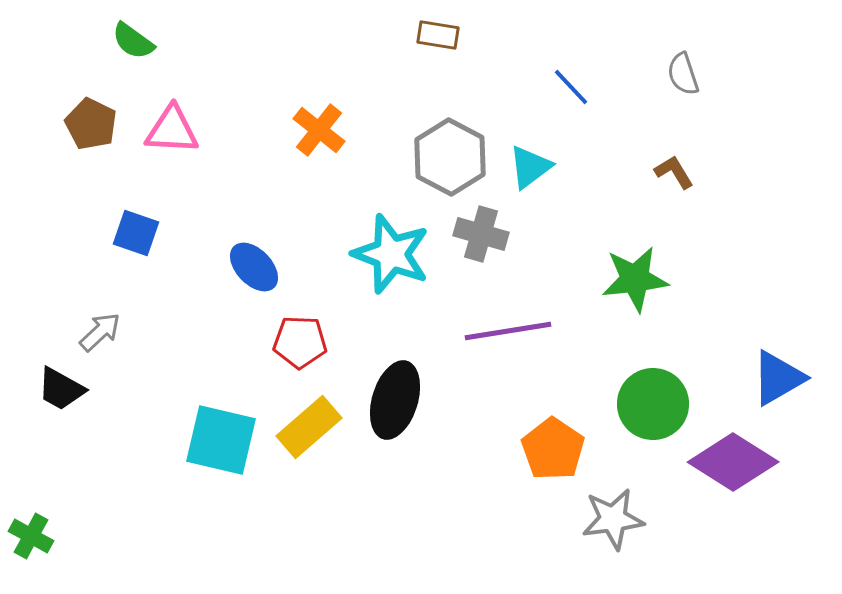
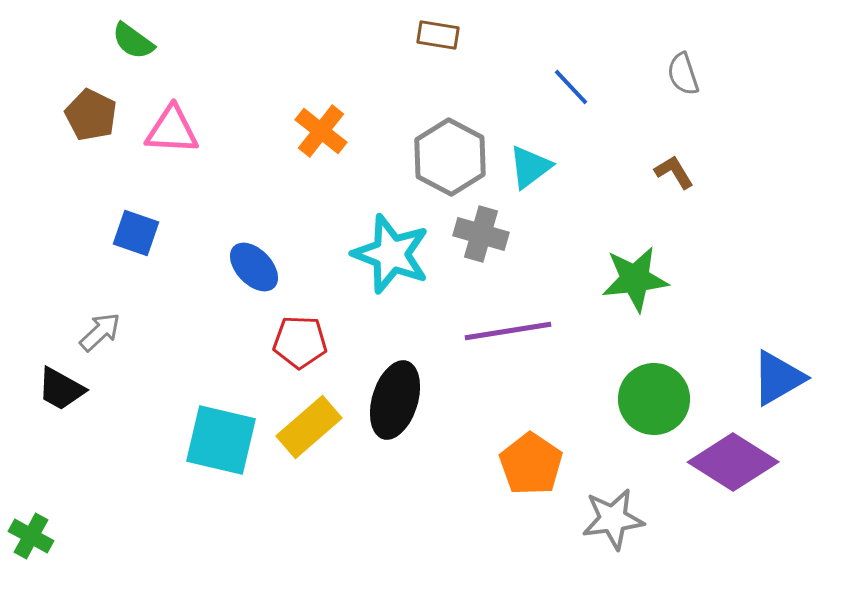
brown pentagon: moved 9 px up
orange cross: moved 2 px right, 1 px down
green circle: moved 1 px right, 5 px up
orange pentagon: moved 22 px left, 15 px down
